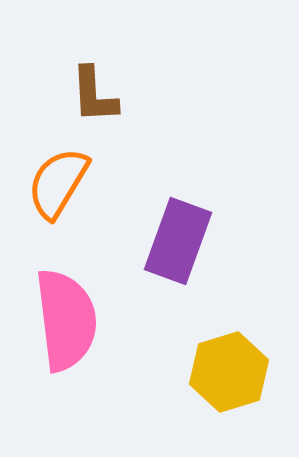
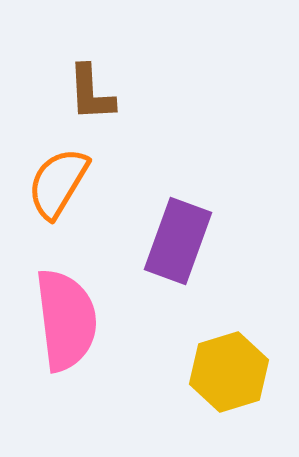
brown L-shape: moved 3 px left, 2 px up
